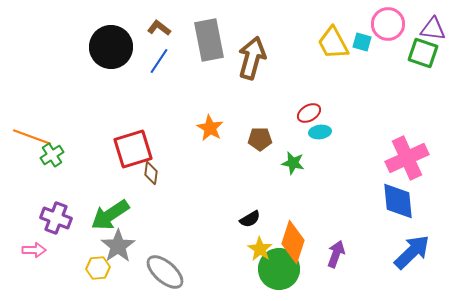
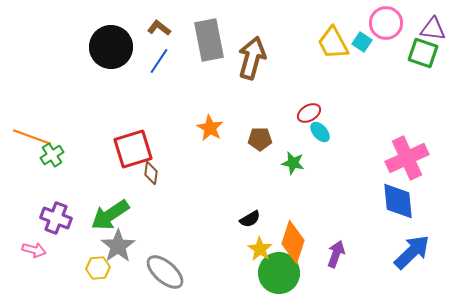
pink circle: moved 2 px left, 1 px up
cyan square: rotated 18 degrees clockwise
cyan ellipse: rotated 55 degrees clockwise
pink arrow: rotated 15 degrees clockwise
green circle: moved 4 px down
